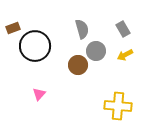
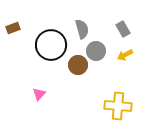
black circle: moved 16 px right, 1 px up
